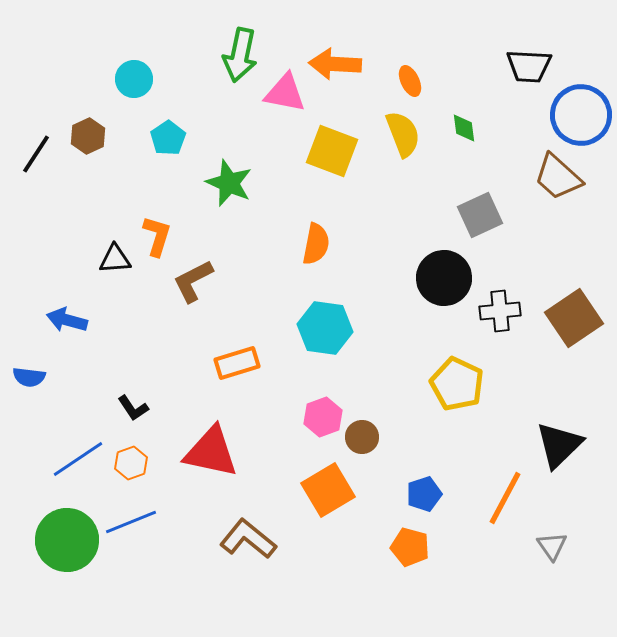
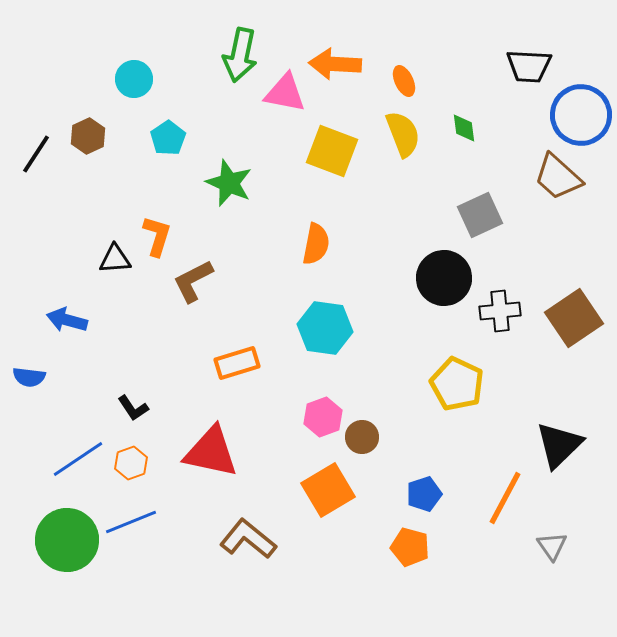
orange ellipse at (410, 81): moved 6 px left
